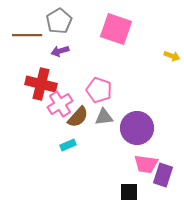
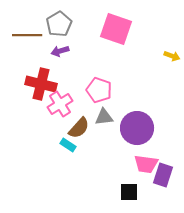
gray pentagon: moved 3 px down
brown semicircle: moved 1 px right, 11 px down
cyan rectangle: rotated 56 degrees clockwise
